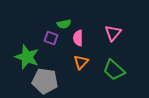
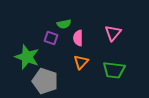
green trapezoid: rotated 35 degrees counterclockwise
gray pentagon: rotated 10 degrees clockwise
